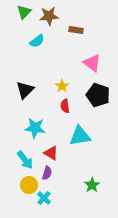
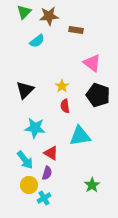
cyan cross: rotated 16 degrees clockwise
